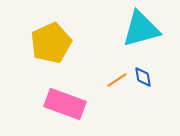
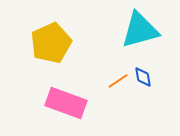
cyan triangle: moved 1 px left, 1 px down
orange line: moved 1 px right, 1 px down
pink rectangle: moved 1 px right, 1 px up
